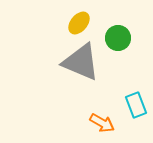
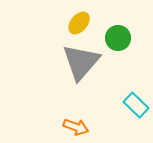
gray triangle: rotated 48 degrees clockwise
cyan rectangle: rotated 25 degrees counterclockwise
orange arrow: moved 26 px left, 4 px down; rotated 10 degrees counterclockwise
